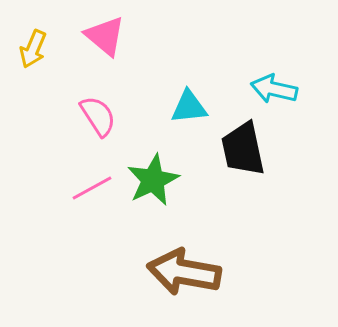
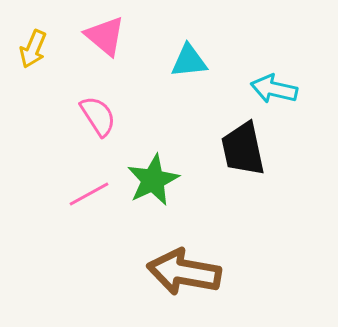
cyan triangle: moved 46 px up
pink line: moved 3 px left, 6 px down
